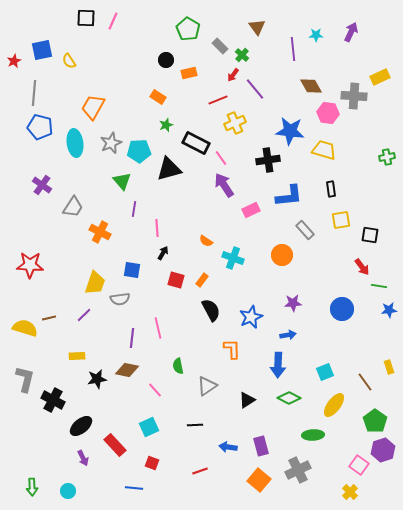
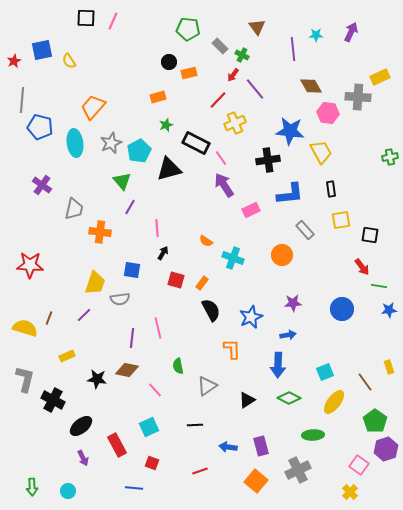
green pentagon at (188, 29): rotated 25 degrees counterclockwise
green cross at (242, 55): rotated 16 degrees counterclockwise
black circle at (166, 60): moved 3 px right, 2 px down
gray line at (34, 93): moved 12 px left, 7 px down
gray cross at (354, 96): moved 4 px right, 1 px down
orange rectangle at (158, 97): rotated 49 degrees counterclockwise
red line at (218, 100): rotated 24 degrees counterclockwise
orange trapezoid at (93, 107): rotated 12 degrees clockwise
yellow trapezoid at (324, 150): moved 3 px left, 2 px down; rotated 45 degrees clockwise
cyan pentagon at (139, 151): rotated 25 degrees counterclockwise
green cross at (387, 157): moved 3 px right
blue L-shape at (289, 196): moved 1 px right, 2 px up
gray trapezoid at (73, 207): moved 1 px right, 2 px down; rotated 20 degrees counterclockwise
purple line at (134, 209): moved 4 px left, 2 px up; rotated 21 degrees clockwise
orange cross at (100, 232): rotated 20 degrees counterclockwise
orange rectangle at (202, 280): moved 3 px down
brown line at (49, 318): rotated 56 degrees counterclockwise
yellow rectangle at (77, 356): moved 10 px left; rotated 21 degrees counterclockwise
black star at (97, 379): rotated 18 degrees clockwise
yellow ellipse at (334, 405): moved 3 px up
red rectangle at (115, 445): moved 2 px right; rotated 15 degrees clockwise
purple hexagon at (383, 450): moved 3 px right, 1 px up
orange square at (259, 480): moved 3 px left, 1 px down
